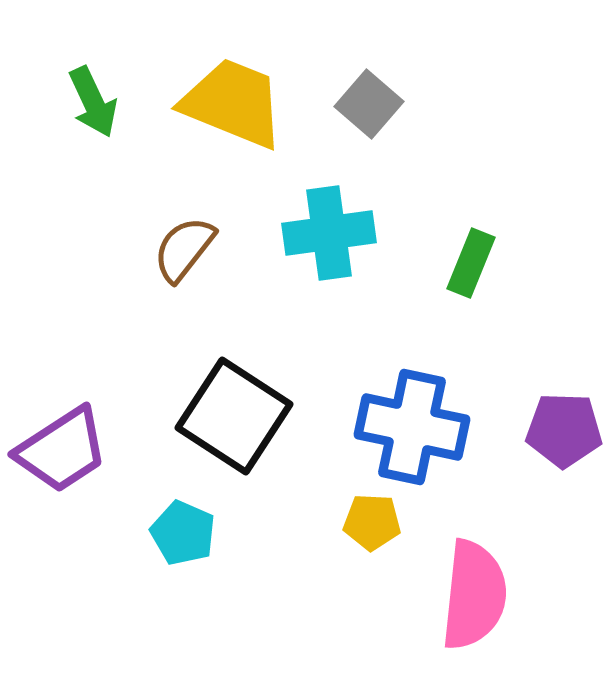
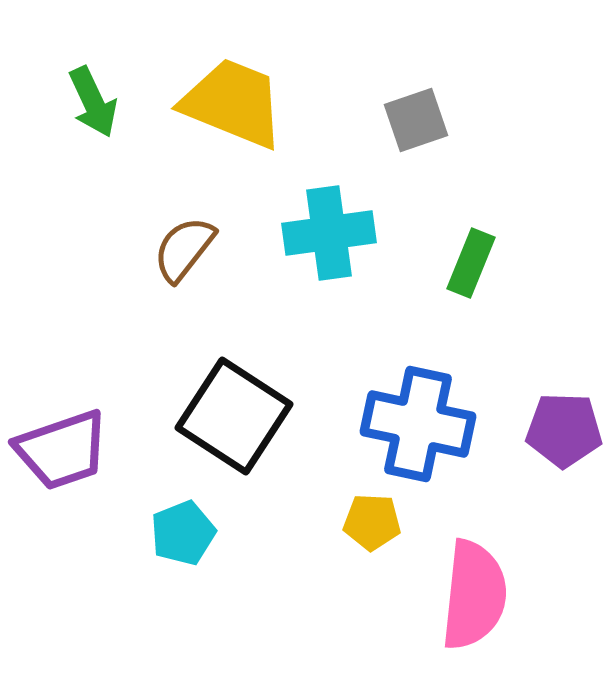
gray square: moved 47 px right, 16 px down; rotated 30 degrees clockwise
blue cross: moved 6 px right, 3 px up
purple trapezoid: rotated 14 degrees clockwise
cyan pentagon: rotated 26 degrees clockwise
